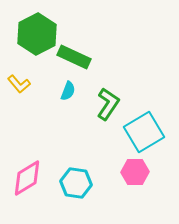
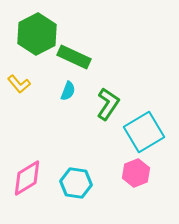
pink hexagon: moved 1 px right, 1 px down; rotated 20 degrees counterclockwise
